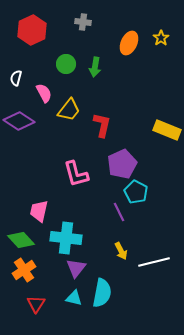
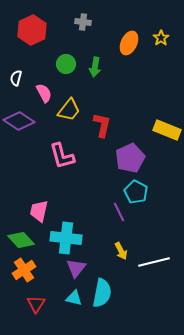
purple pentagon: moved 8 px right, 6 px up
pink L-shape: moved 14 px left, 18 px up
